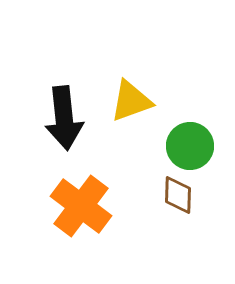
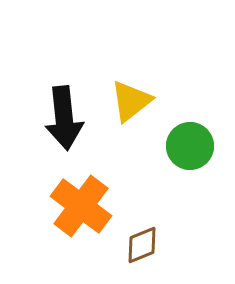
yellow triangle: rotated 18 degrees counterclockwise
brown diamond: moved 36 px left, 50 px down; rotated 66 degrees clockwise
